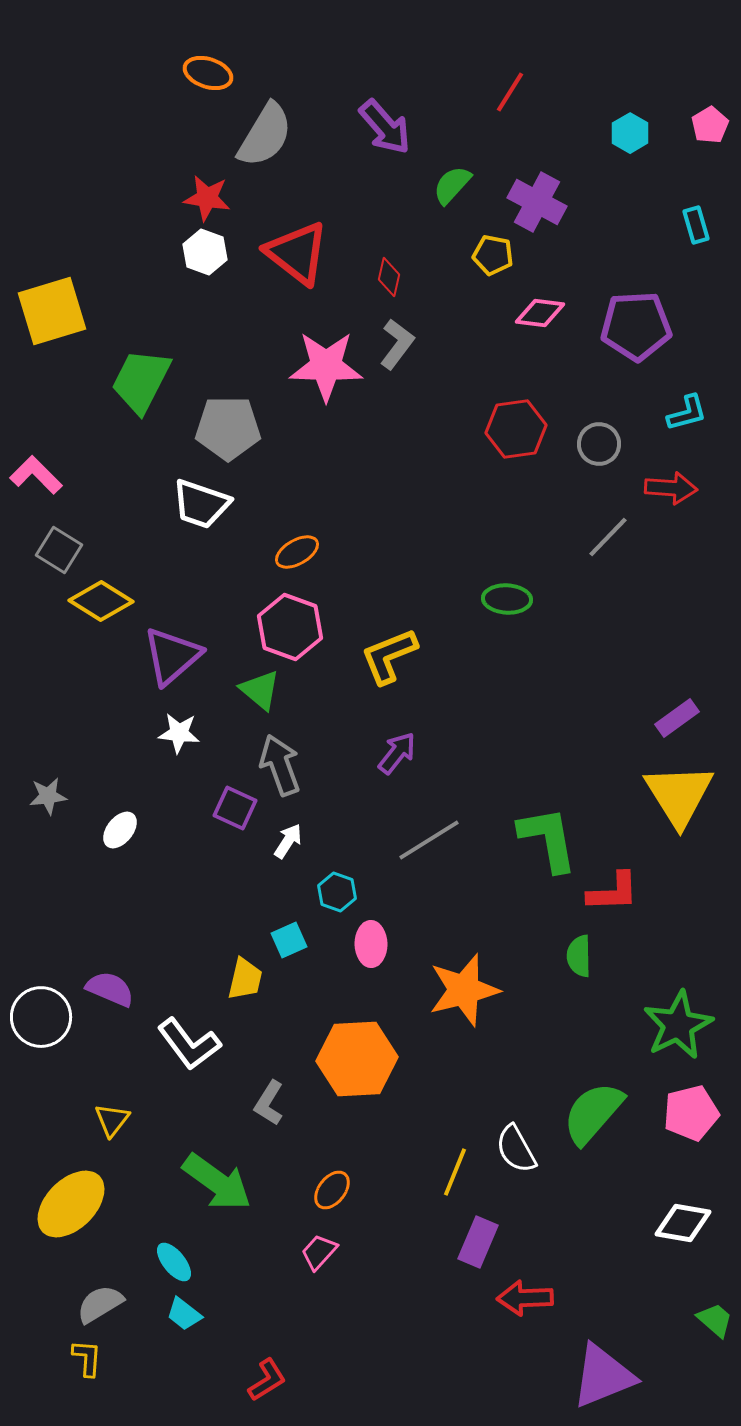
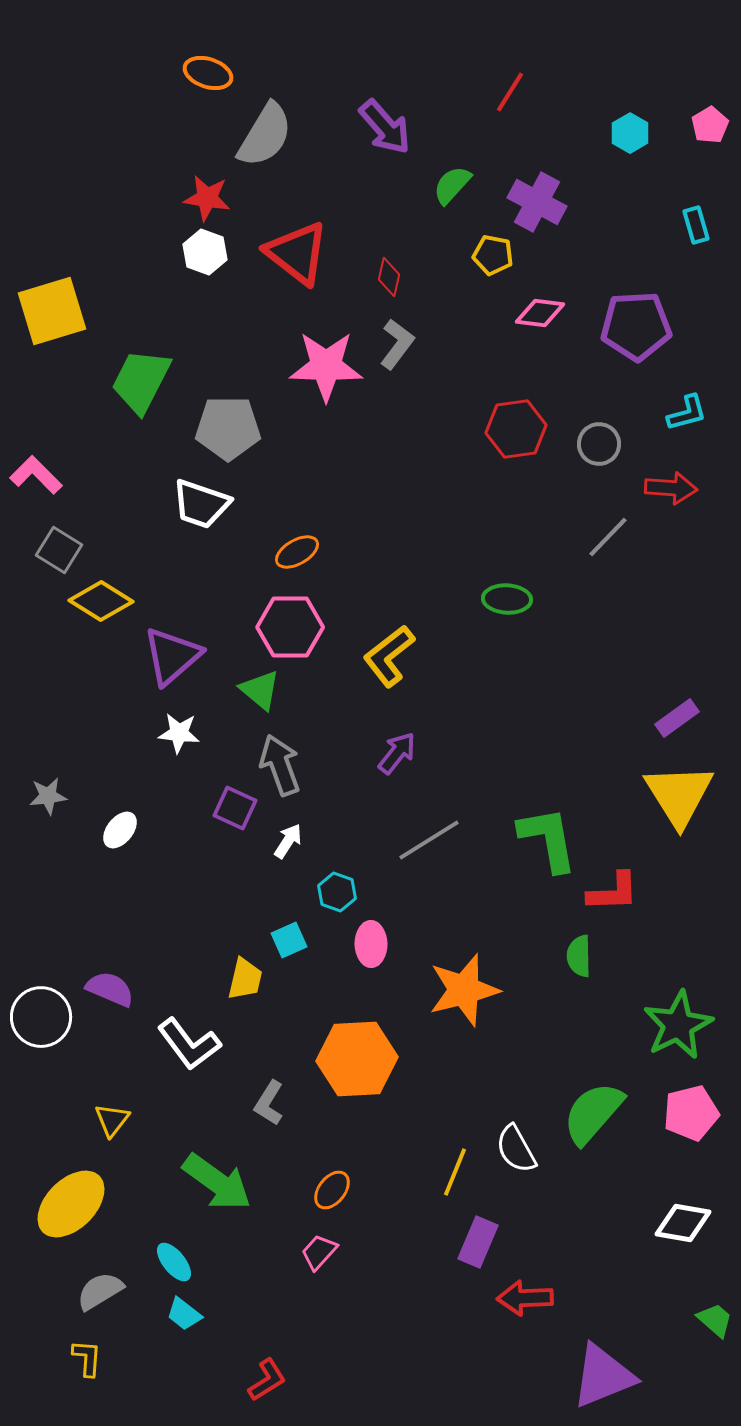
pink hexagon at (290, 627): rotated 20 degrees counterclockwise
yellow L-shape at (389, 656): rotated 16 degrees counterclockwise
gray semicircle at (100, 1304): moved 13 px up
